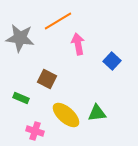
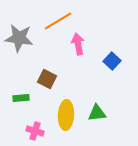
gray star: moved 1 px left
green rectangle: rotated 28 degrees counterclockwise
yellow ellipse: rotated 52 degrees clockwise
